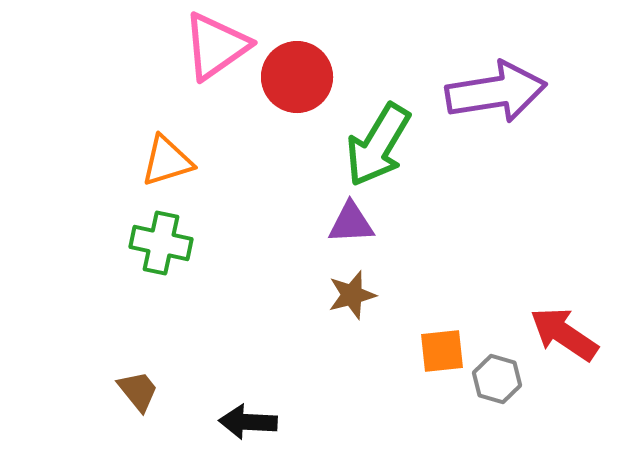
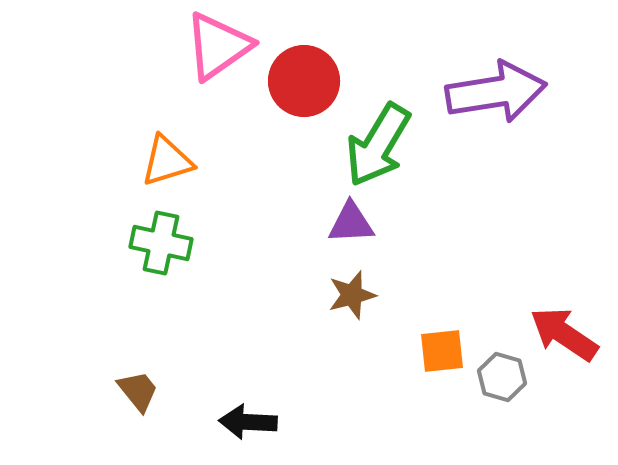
pink triangle: moved 2 px right
red circle: moved 7 px right, 4 px down
gray hexagon: moved 5 px right, 2 px up
